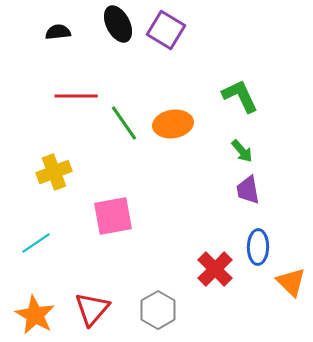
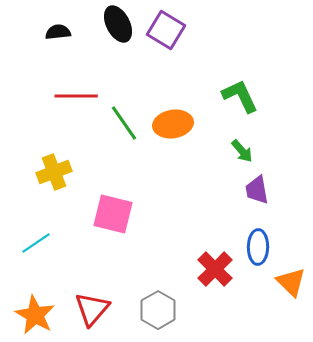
purple trapezoid: moved 9 px right
pink square: moved 2 px up; rotated 24 degrees clockwise
